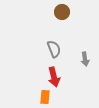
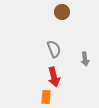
orange rectangle: moved 1 px right
